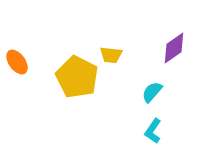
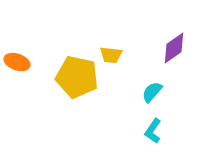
orange ellipse: rotated 35 degrees counterclockwise
yellow pentagon: rotated 15 degrees counterclockwise
